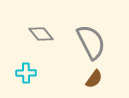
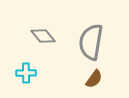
gray diamond: moved 2 px right, 2 px down
gray semicircle: rotated 144 degrees counterclockwise
